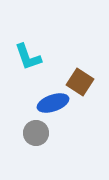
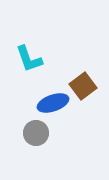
cyan L-shape: moved 1 px right, 2 px down
brown square: moved 3 px right, 4 px down; rotated 20 degrees clockwise
